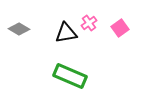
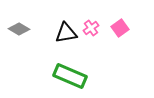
pink cross: moved 2 px right, 5 px down
